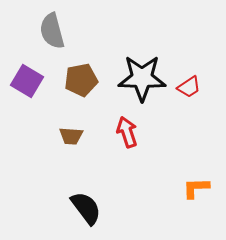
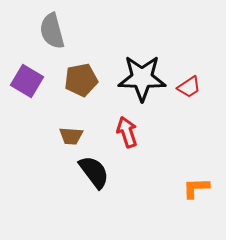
black semicircle: moved 8 px right, 36 px up
